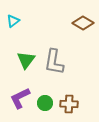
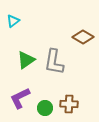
brown diamond: moved 14 px down
green triangle: rotated 18 degrees clockwise
green circle: moved 5 px down
